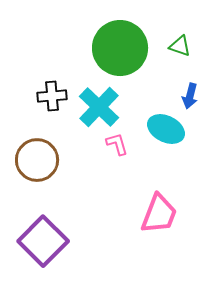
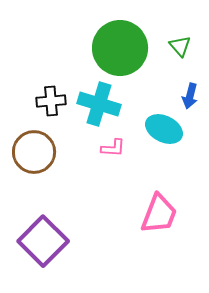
green triangle: rotated 30 degrees clockwise
black cross: moved 1 px left, 5 px down
cyan cross: moved 3 px up; rotated 27 degrees counterclockwise
cyan ellipse: moved 2 px left
pink L-shape: moved 4 px left, 4 px down; rotated 110 degrees clockwise
brown circle: moved 3 px left, 8 px up
